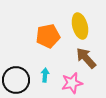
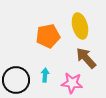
pink star: rotated 20 degrees clockwise
